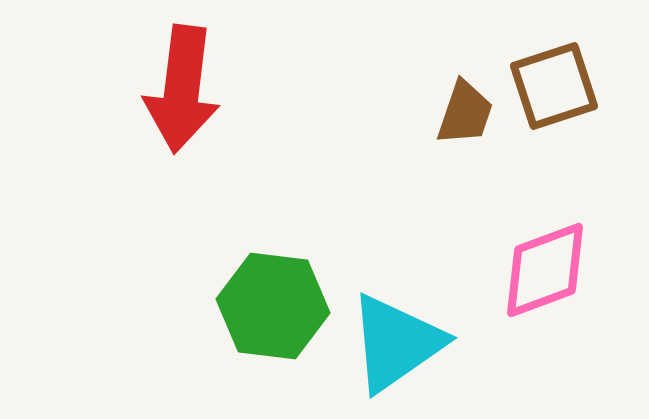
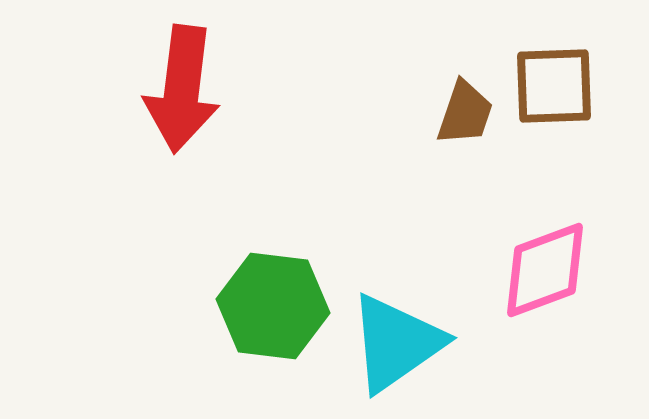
brown square: rotated 16 degrees clockwise
